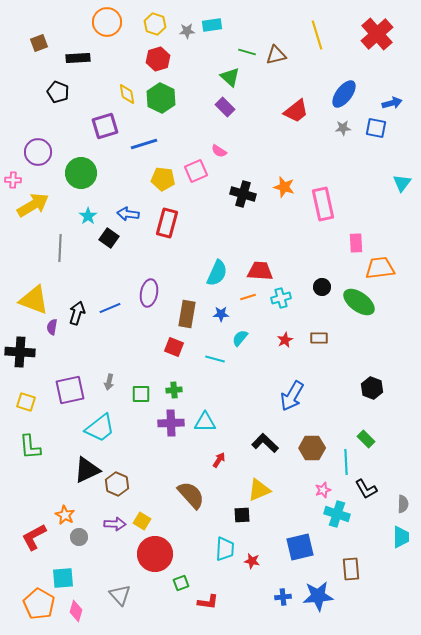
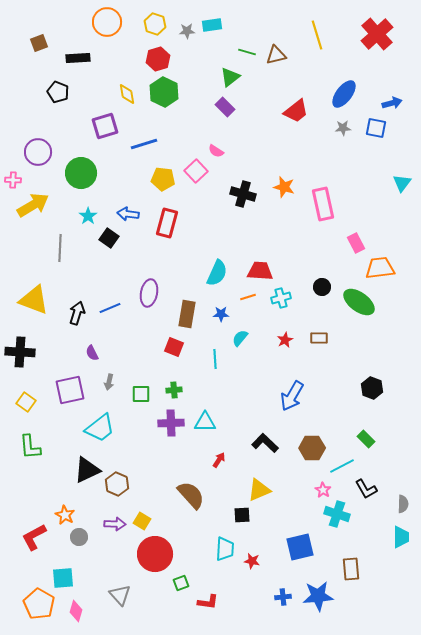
green triangle at (230, 77): rotated 40 degrees clockwise
green hexagon at (161, 98): moved 3 px right, 6 px up
pink semicircle at (219, 151): moved 3 px left
pink square at (196, 171): rotated 20 degrees counterclockwise
pink rectangle at (356, 243): rotated 24 degrees counterclockwise
purple semicircle at (52, 327): moved 40 px right, 26 px down; rotated 35 degrees counterclockwise
cyan line at (215, 359): rotated 72 degrees clockwise
yellow square at (26, 402): rotated 18 degrees clockwise
cyan line at (346, 462): moved 4 px left, 4 px down; rotated 65 degrees clockwise
pink star at (323, 490): rotated 21 degrees counterclockwise
